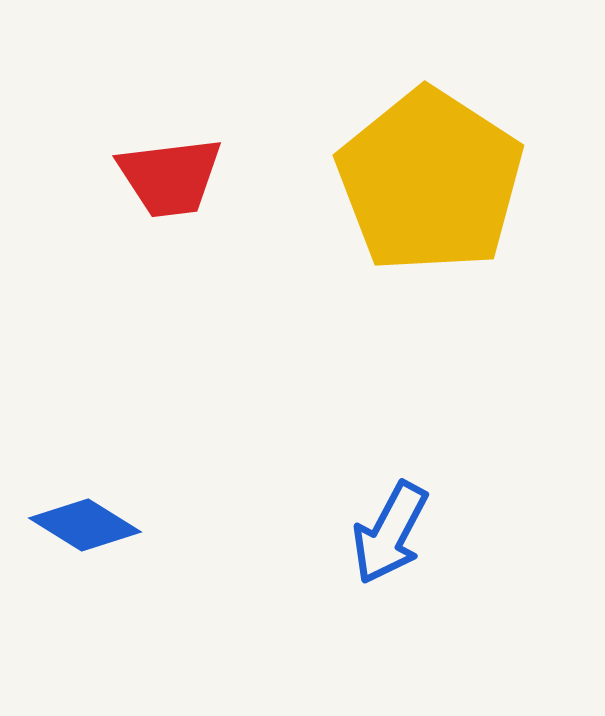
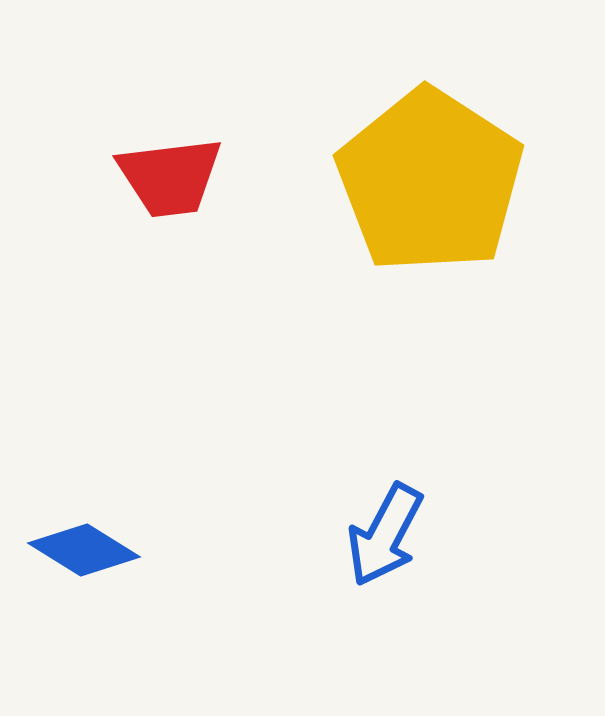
blue diamond: moved 1 px left, 25 px down
blue arrow: moved 5 px left, 2 px down
